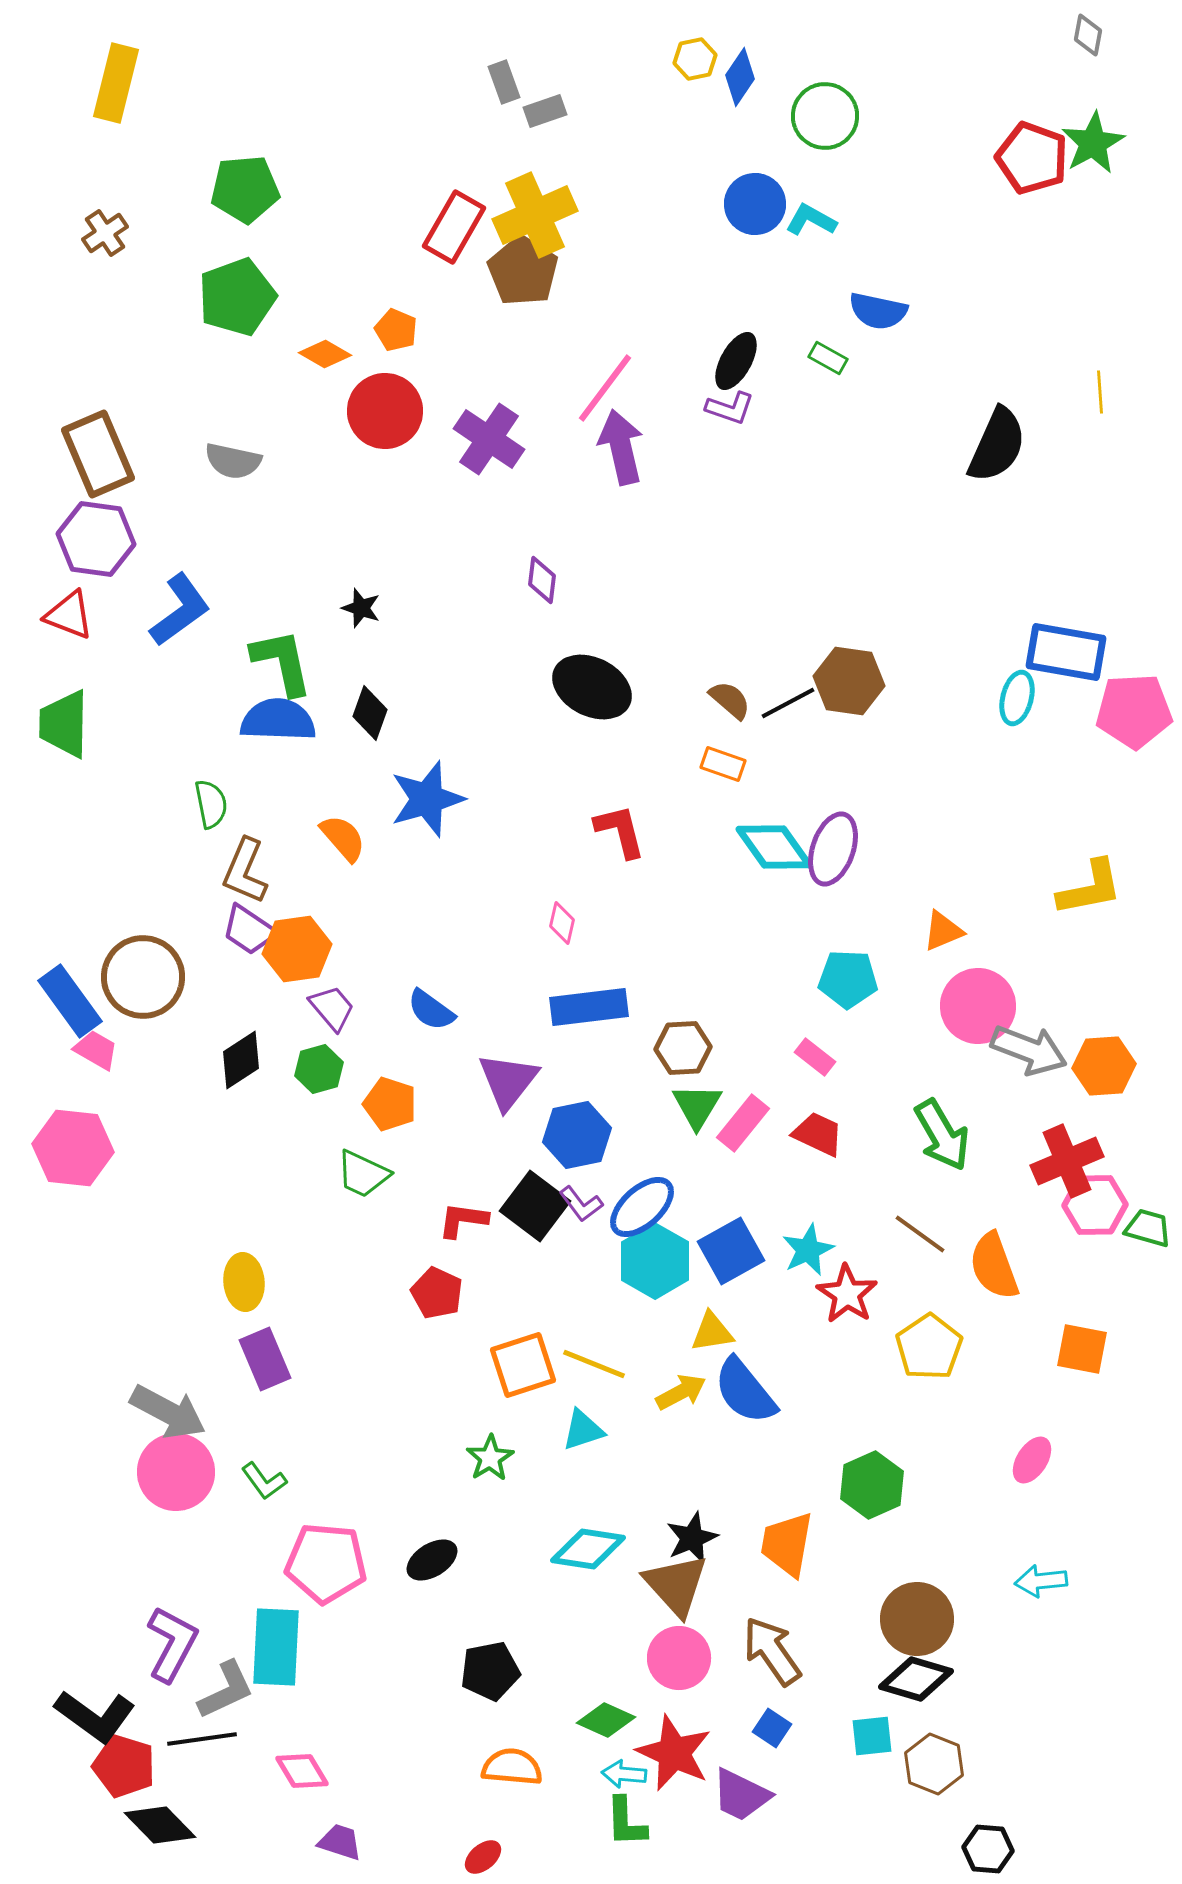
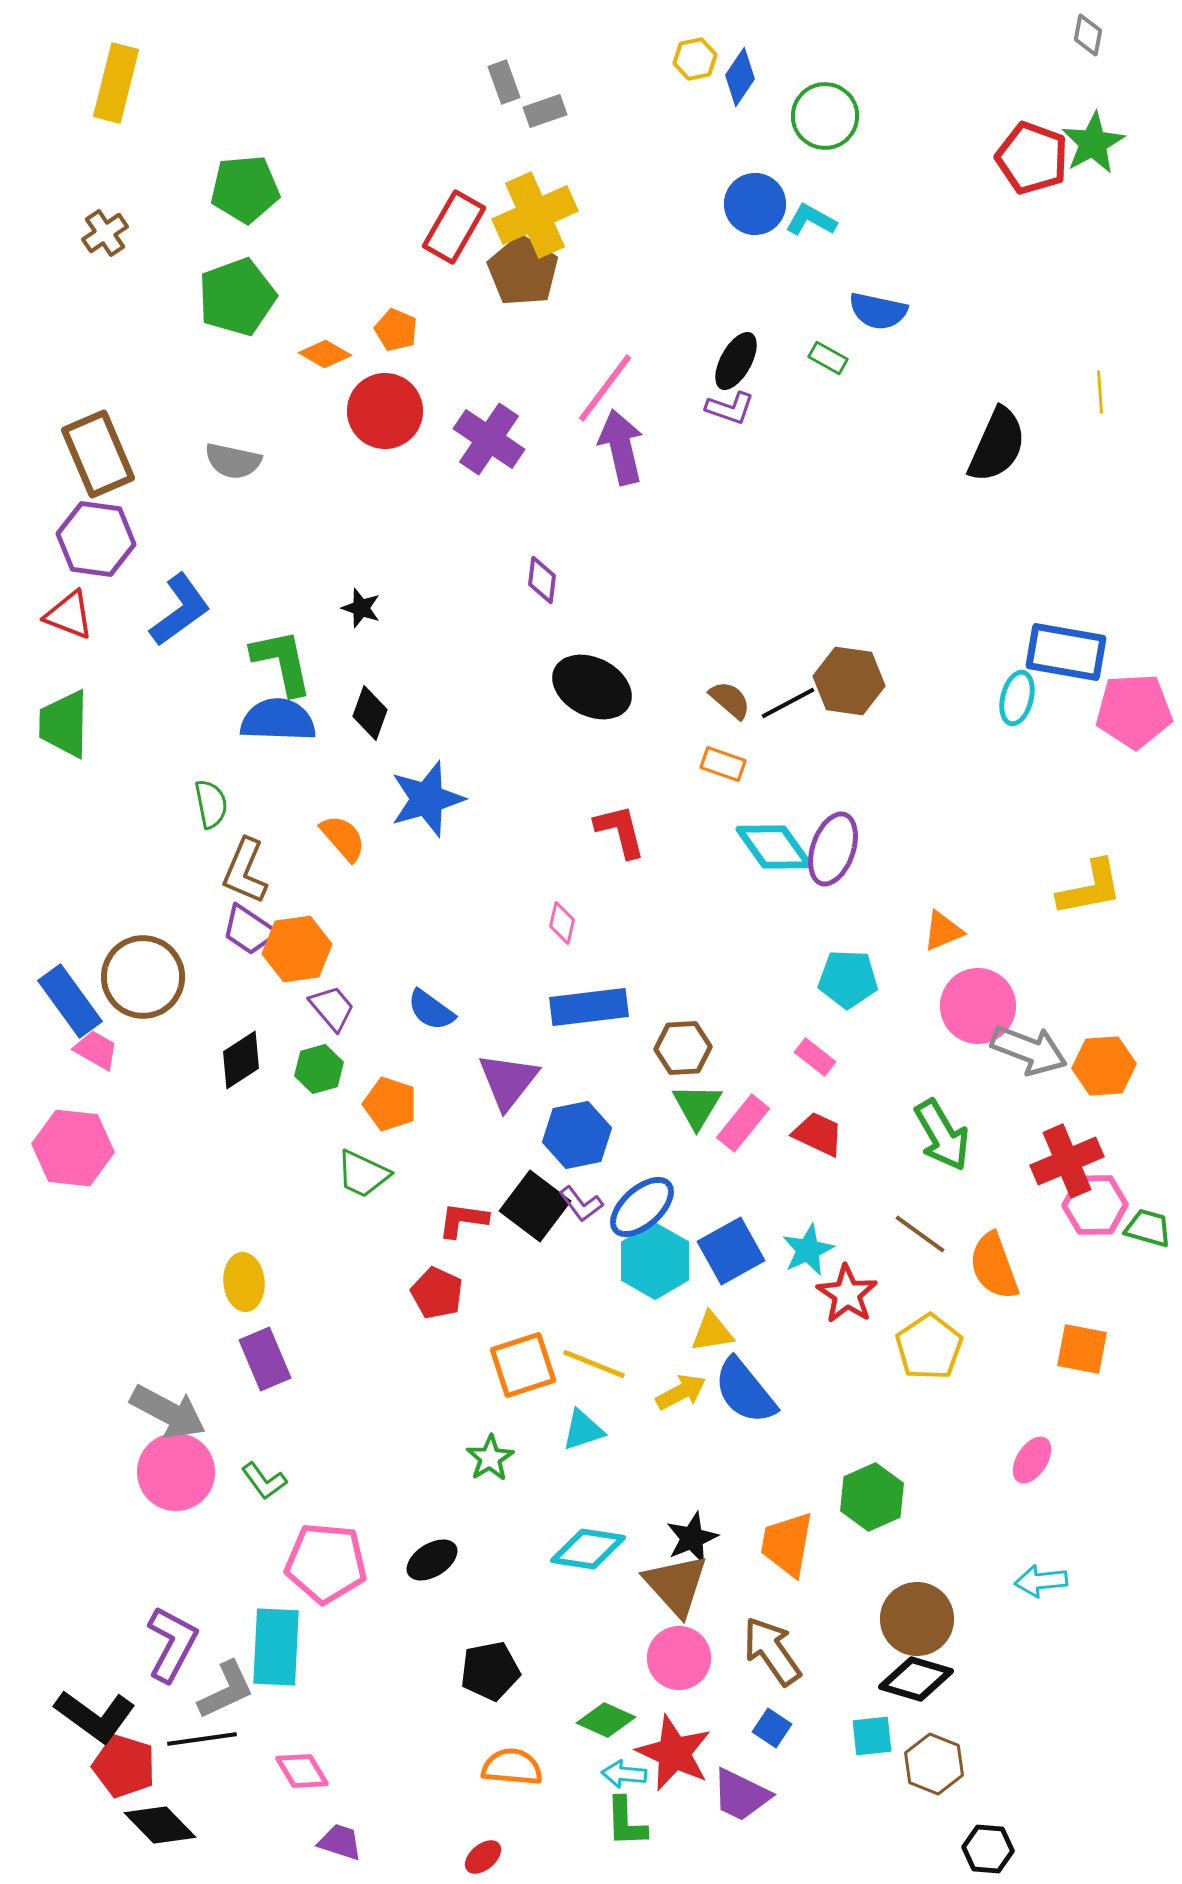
green hexagon at (872, 1485): moved 12 px down
